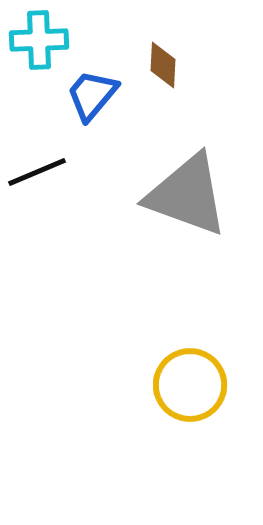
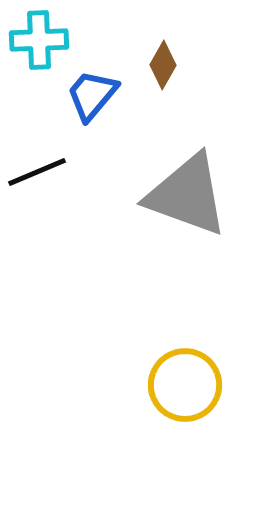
brown diamond: rotated 27 degrees clockwise
yellow circle: moved 5 px left
